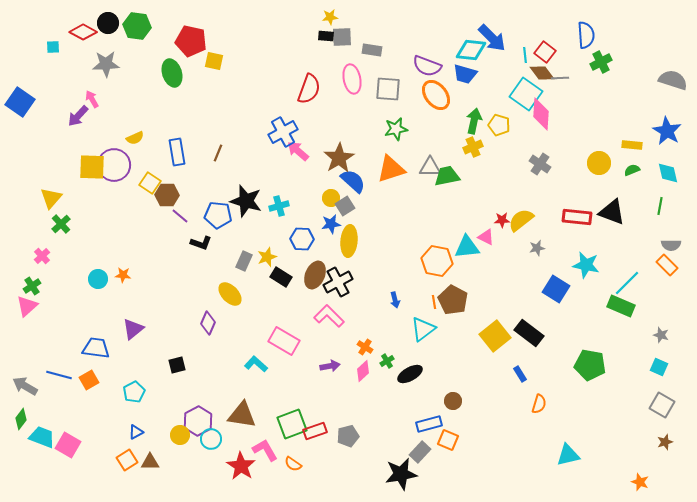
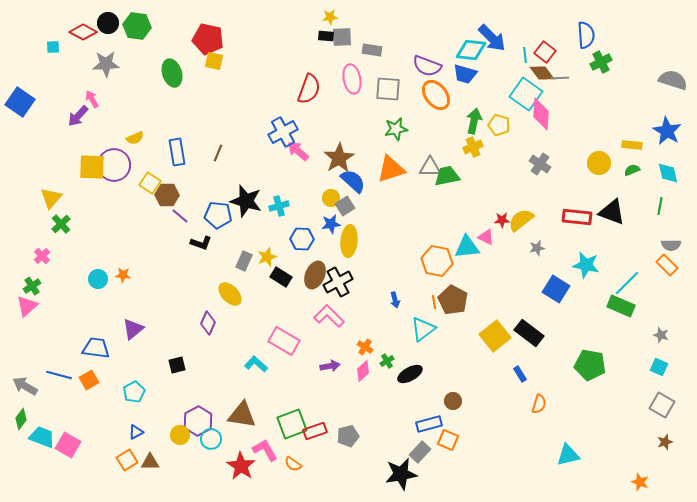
red pentagon at (191, 41): moved 17 px right, 2 px up
